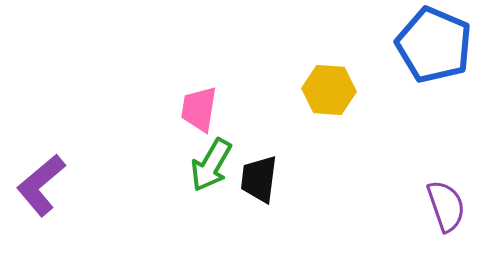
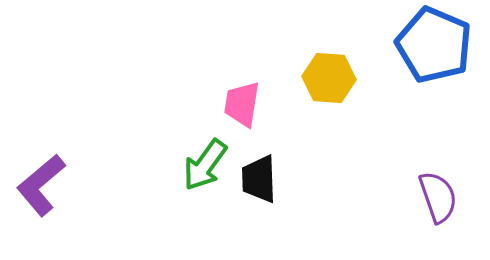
yellow hexagon: moved 12 px up
pink trapezoid: moved 43 px right, 5 px up
green arrow: moved 6 px left; rotated 6 degrees clockwise
black trapezoid: rotated 9 degrees counterclockwise
purple semicircle: moved 8 px left, 9 px up
